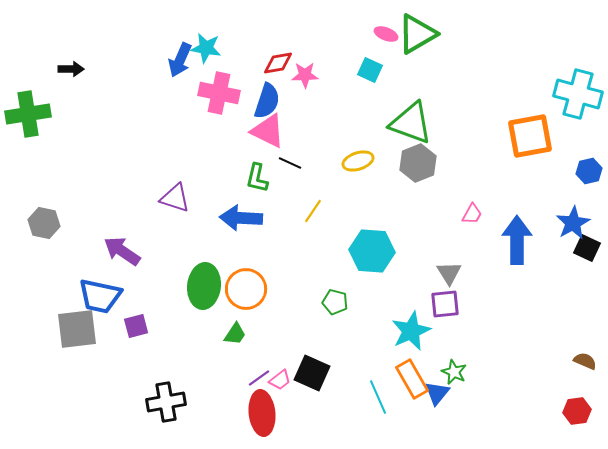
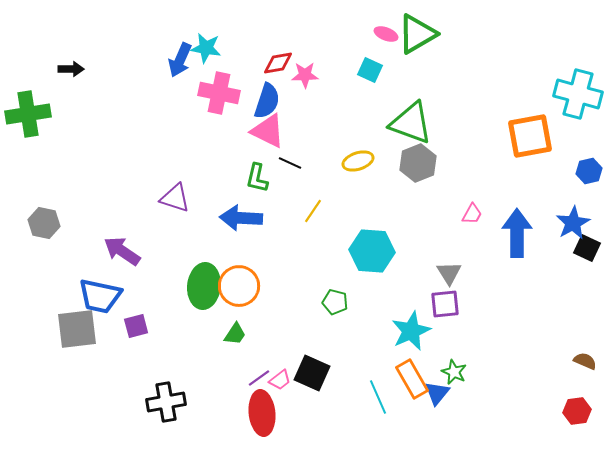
blue arrow at (517, 240): moved 7 px up
orange circle at (246, 289): moved 7 px left, 3 px up
